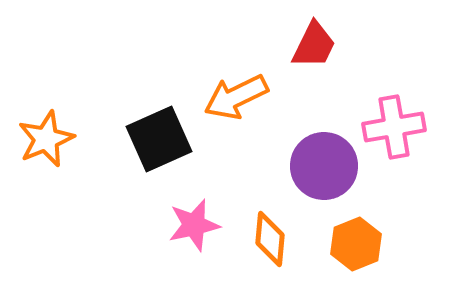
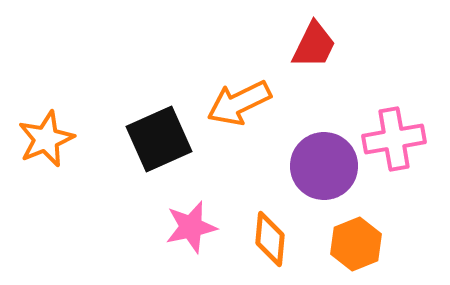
orange arrow: moved 3 px right, 6 px down
pink cross: moved 12 px down
pink star: moved 3 px left, 2 px down
